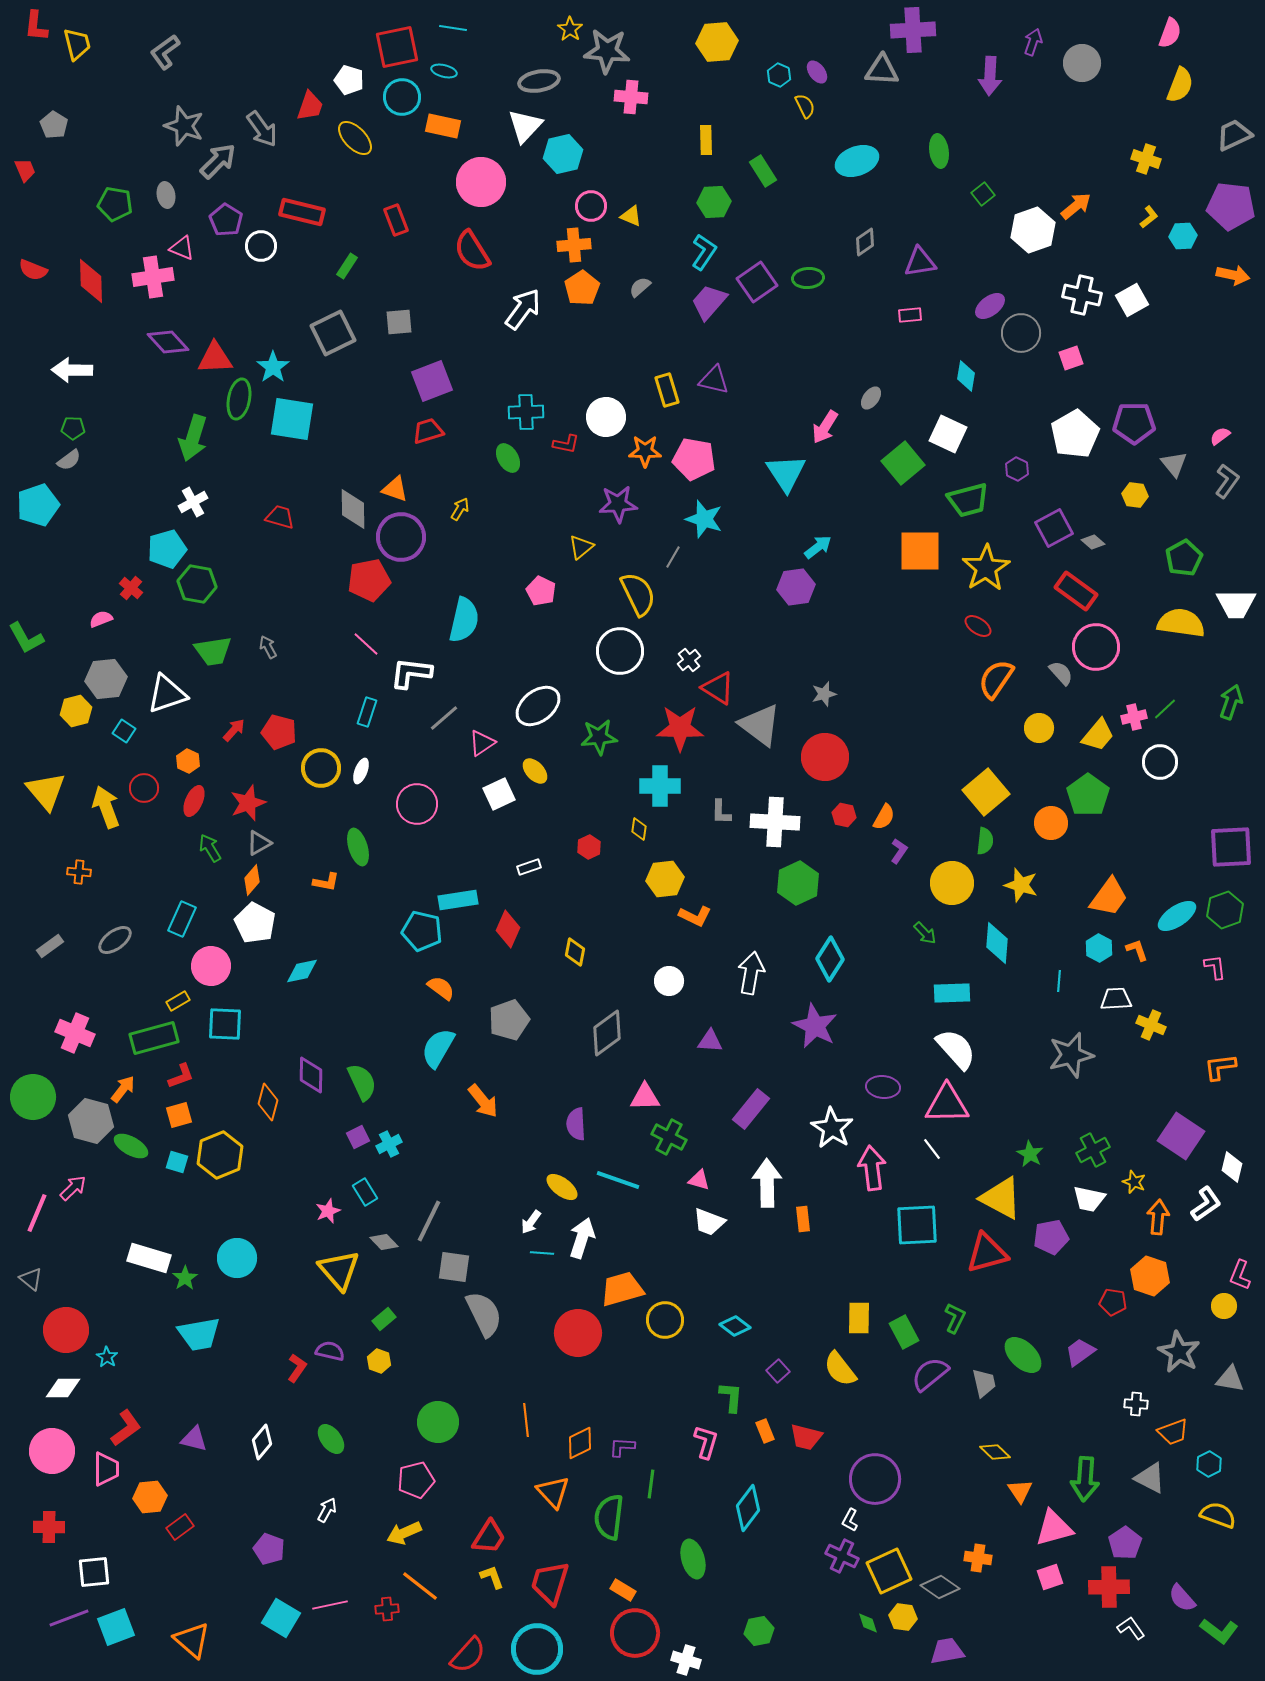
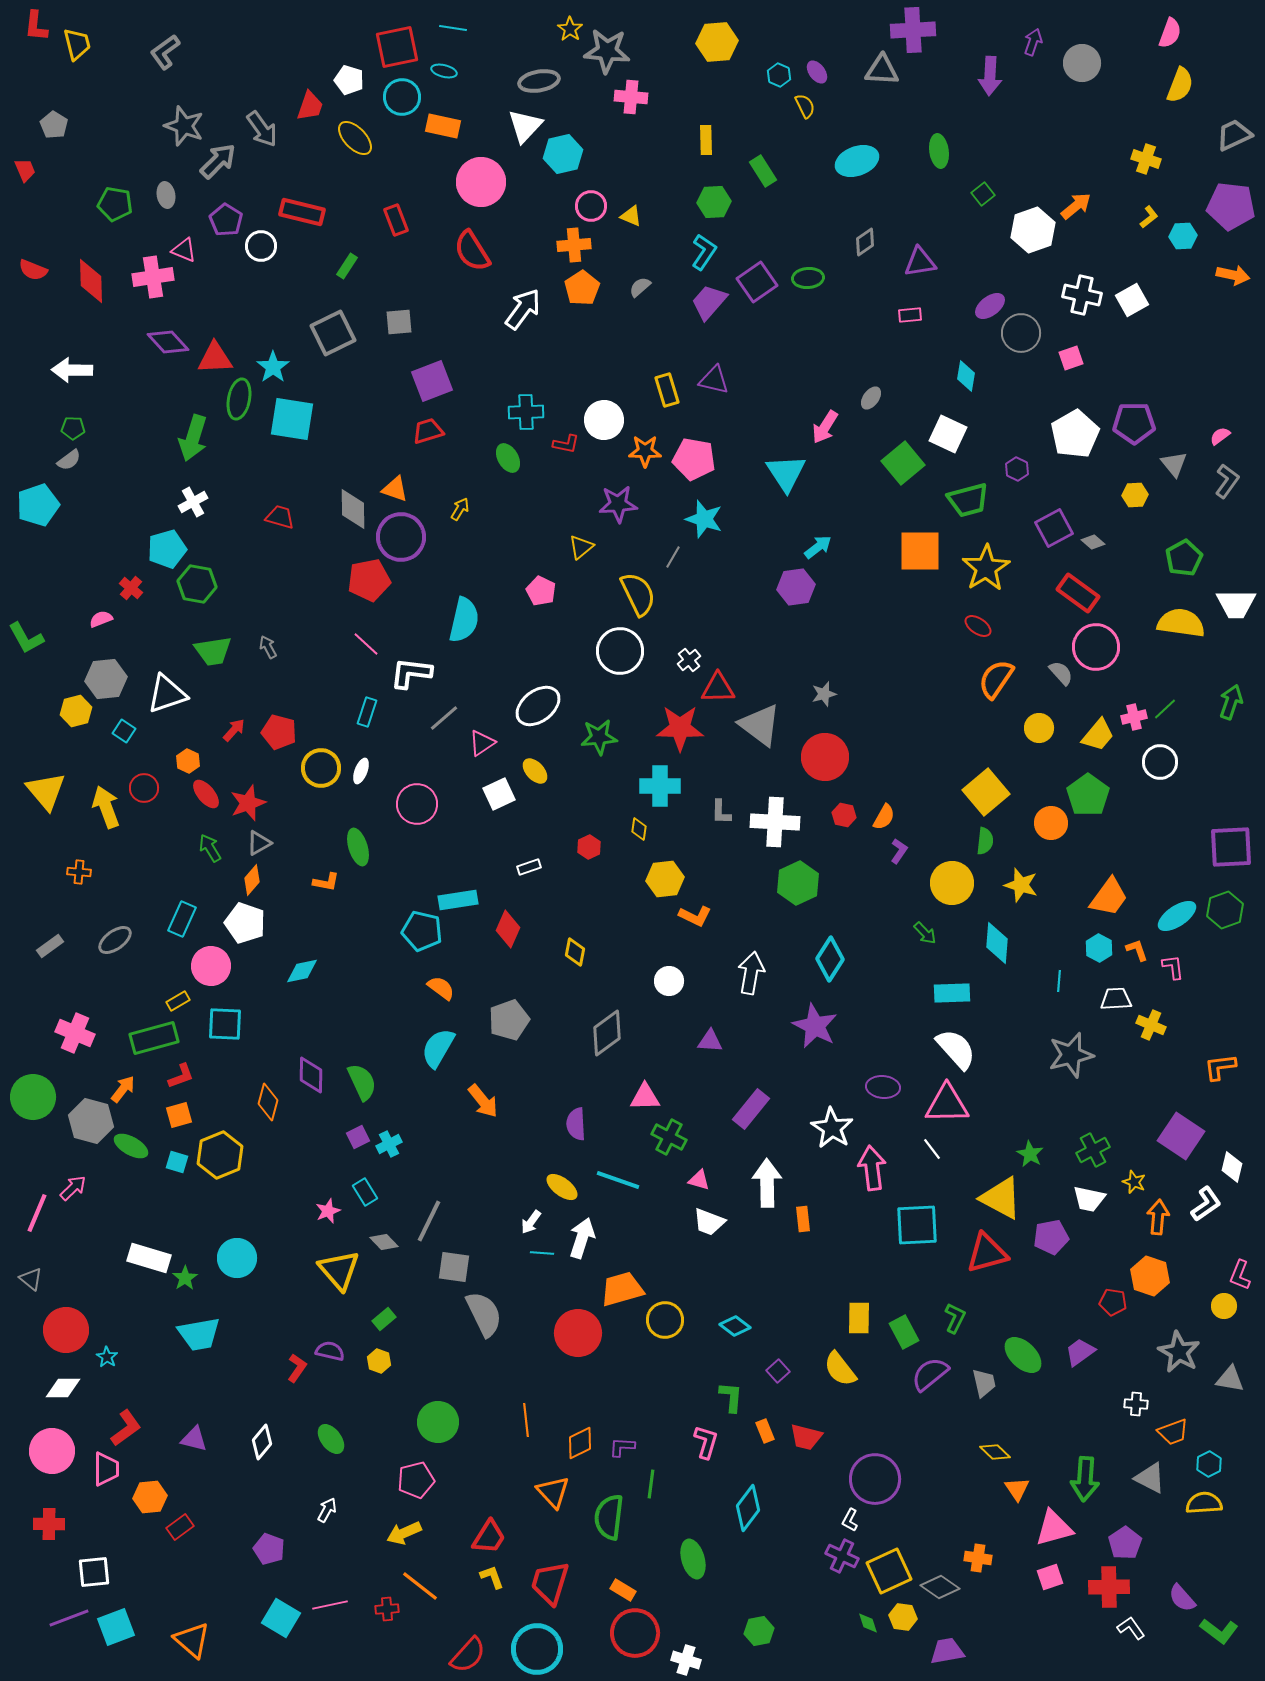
pink triangle at (182, 248): moved 2 px right, 2 px down
white circle at (606, 417): moved 2 px left, 3 px down
yellow hexagon at (1135, 495): rotated 10 degrees counterclockwise
red rectangle at (1076, 591): moved 2 px right, 2 px down
red triangle at (718, 688): rotated 33 degrees counterclockwise
red ellipse at (194, 801): moved 12 px right, 7 px up; rotated 64 degrees counterclockwise
white pentagon at (255, 923): moved 10 px left; rotated 9 degrees counterclockwise
pink L-shape at (1215, 967): moved 42 px left
orange triangle at (1020, 1491): moved 3 px left, 2 px up
yellow semicircle at (1218, 1515): moved 14 px left, 12 px up; rotated 24 degrees counterclockwise
red cross at (49, 1527): moved 3 px up
